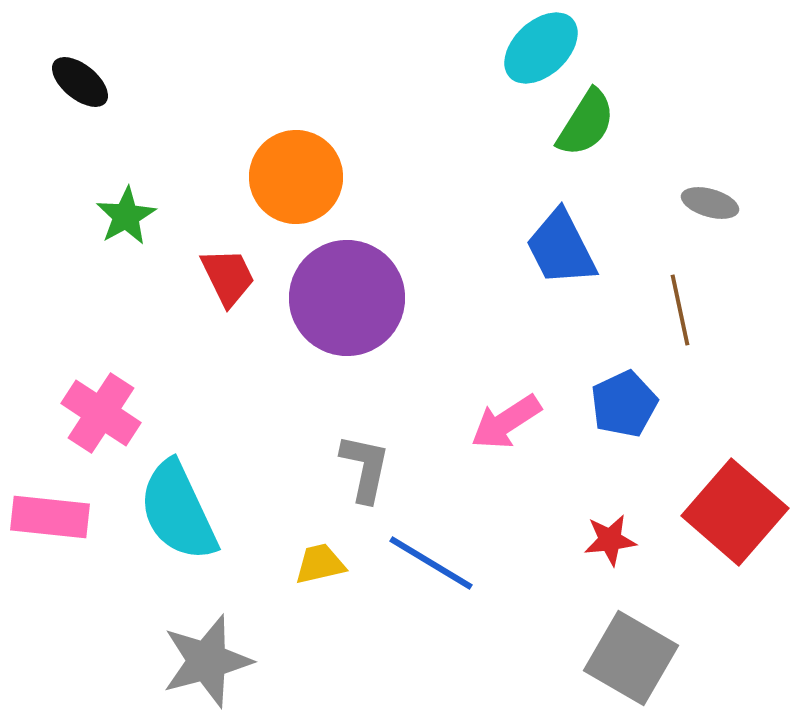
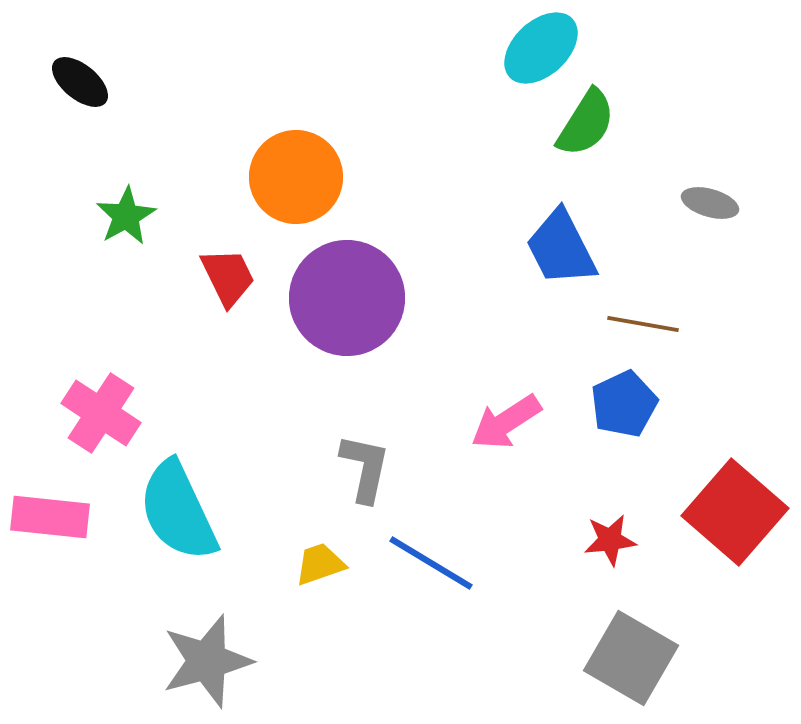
brown line: moved 37 px left, 14 px down; rotated 68 degrees counterclockwise
yellow trapezoid: rotated 6 degrees counterclockwise
